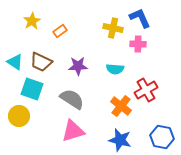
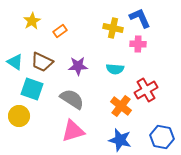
brown trapezoid: moved 1 px right
